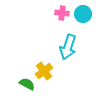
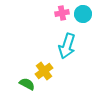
pink cross: rotated 16 degrees counterclockwise
cyan arrow: moved 1 px left, 1 px up
